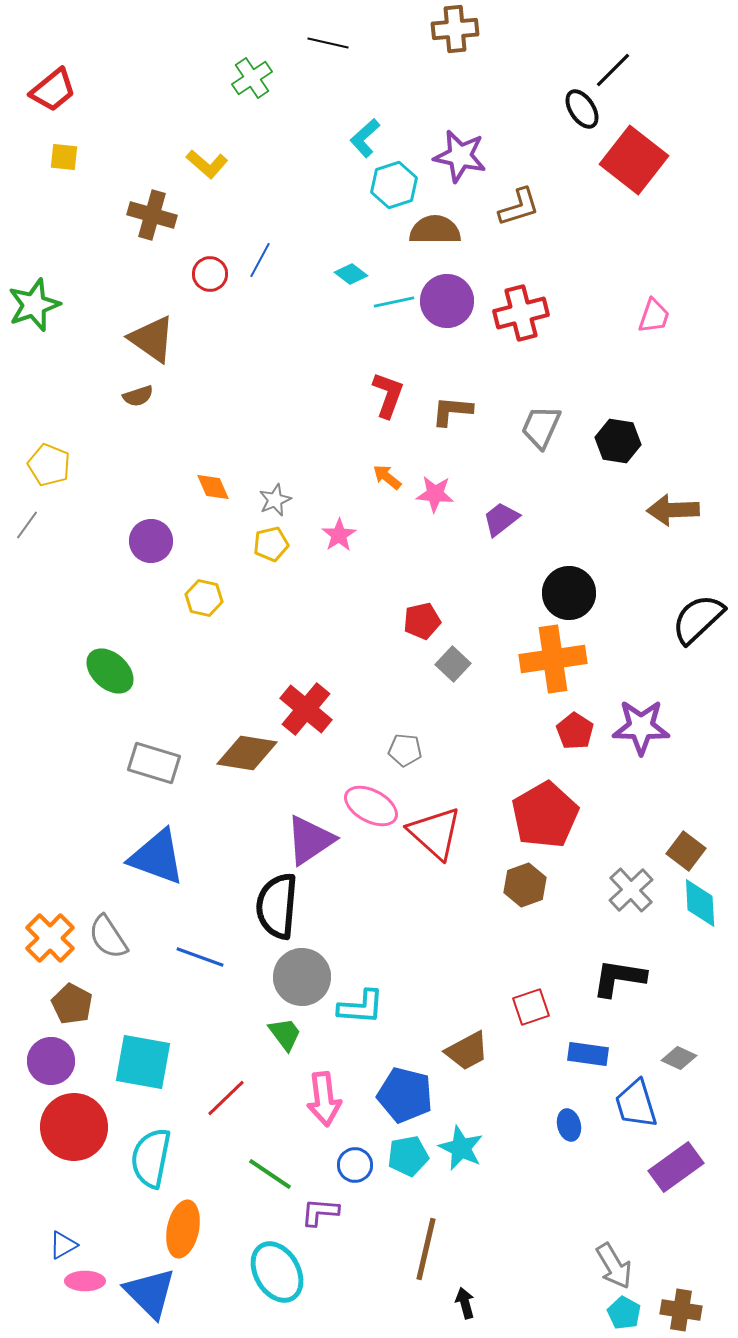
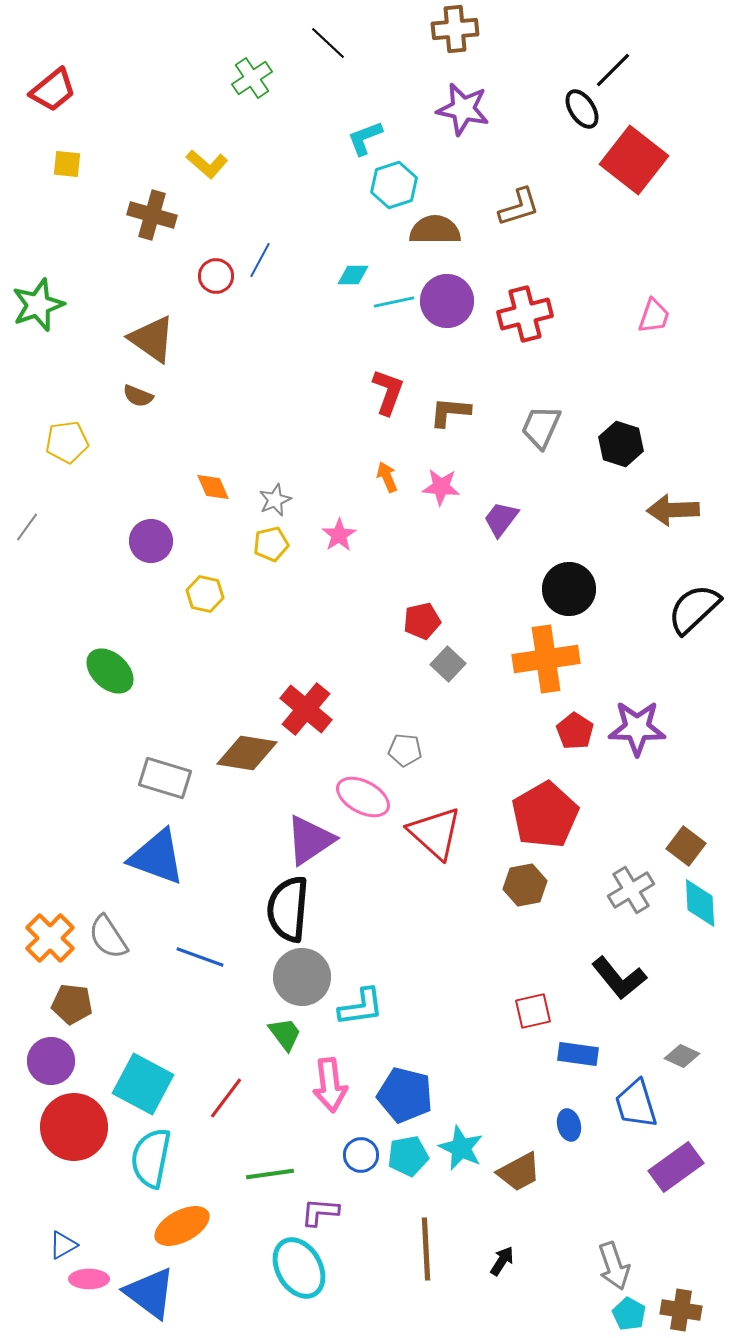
black line at (328, 43): rotated 30 degrees clockwise
cyan L-shape at (365, 138): rotated 21 degrees clockwise
purple star at (460, 156): moved 3 px right, 47 px up
yellow square at (64, 157): moved 3 px right, 7 px down
red circle at (210, 274): moved 6 px right, 2 px down
cyan diamond at (351, 274): moved 2 px right, 1 px down; rotated 36 degrees counterclockwise
green star at (34, 305): moved 4 px right
red cross at (521, 313): moved 4 px right, 1 px down
red L-shape at (388, 395): moved 3 px up
brown semicircle at (138, 396): rotated 40 degrees clockwise
brown L-shape at (452, 411): moved 2 px left, 1 px down
black hexagon at (618, 441): moved 3 px right, 3 px down; rotated 9 degrees clockwise
yellow pentagon at (49, 465): moved 18 px right, 23 px up; rotated 30 degrees counterclockwise
orange arrow at (387, 477): rotated 28 degrees clockwise
pink star at (435, 494): moved 6 px right, 7 px up
purple trapezoid at (501, 519): rotated 15 degrees counterclockwise
gray line at (27, 525): moved 2 px down
black circle at (569, 593): moved 4 px up
yellow hexagon at (204, 598): moved 1 px right, 4 px up
black semicircle at (698, 619): moved 4 px left, 10 px up
orange cross at (553, 659): moved 7 px left
gray square at (453, 664): moved 5 px left
purple star at (641, 727): moved 4 px left, 1 px down
gray rectangle at (154, 763): moved 11 px right, 15 px down
pink ellipse at (371, 806): moved 8 px left, 9 px up
brown square at (686, 851): moved 5 px up
brown hexagon at (525, 885): rotated 9 degrees clockwise
gray cross at (631, 890): rotated 12 degrees clockwise
black semicircle at (277, 906): moved 11 px right, 3 px down
black L-shape at (619, 978): rotated 138 degrees counterclockwise
brown pentagon at (72, 1004): rotated 21 degrees counterclockwise
cyan L-shape at (361, 1007): rotated 12 degrees counterclockwise
red square at (531, 1007): moved 2 px right, 4 px down; rotated 6 degrees clockwise
brown trapezoid at (467, 1051): moved 52 px right, 121 px down
blue rectangle at (588, 1054): moved 10 px left
gray diamond at (679, 1058): moved 3 px right, 2 px up
cyan square at (143, 1062): moved 22 px down; rotated 18 degrees clockwise
red line at (226, 1098): rotated 9 degrees counterclockwise
pink arrow at (324, 1099): moved 6 px right, 14 px up
blue circle at (355, 1165): moved 6 px right, 10 px up
green line at (270, 1174): rotated 42 degrees counterclockwise
orange ellipse at (183, 1229): moved 1 px left, 3 px up; rotated 50 degrees clockwise
brown line at (426, 1249): rotated 16 degrees counterclockwise
gray arrow at (614, 1266): rotated 12 degrees clockwise
cyan ellipse at (277, 1272): moved 22 px right, 4 px up
pink ellipse at (85, 1281): moved 4 px right, 2 px up
blue triangle at (150, 1293): rotated 8 degrees counterclockwise
black arrow at (465, 1303): moved 37 px right, 42 px up; rotated 48 degrees clockwise
cyan pentagon at (624, 1313): moved 5 px right, 1 px down
